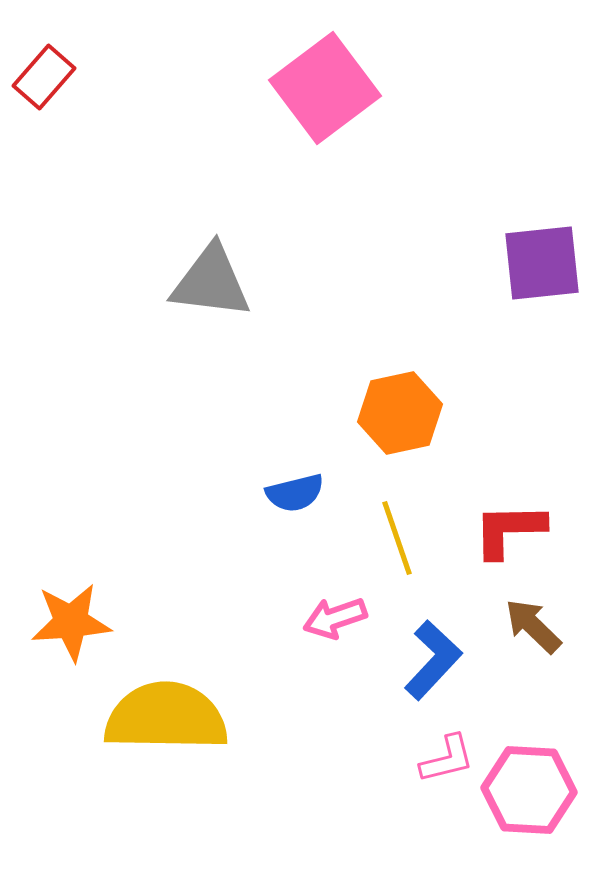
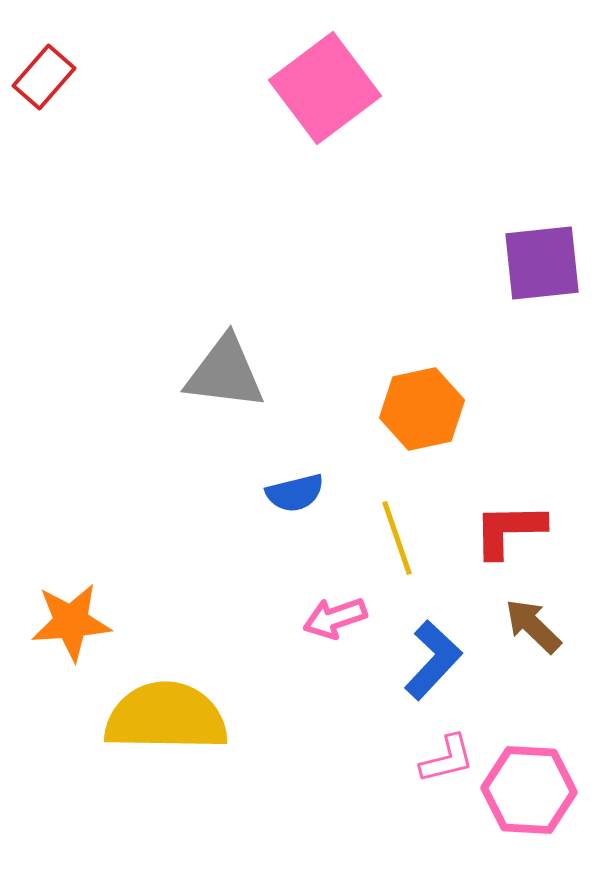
gray triangle: moved 14 px right, 91 px down
orange hexagon: moved 22 px right, 4 px up
